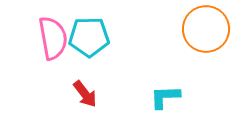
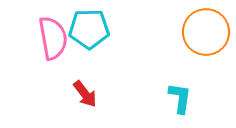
orange circle: moved 3 px down
cyan pentagon: moved 8 px up
cyan L-shape: moved 15 px right, 1 px down; rotated 100 degrees clockwise
